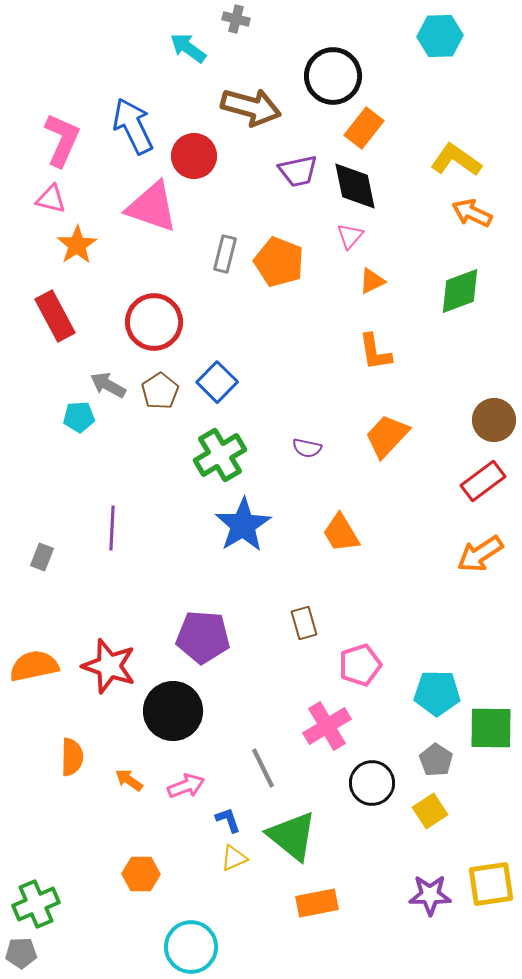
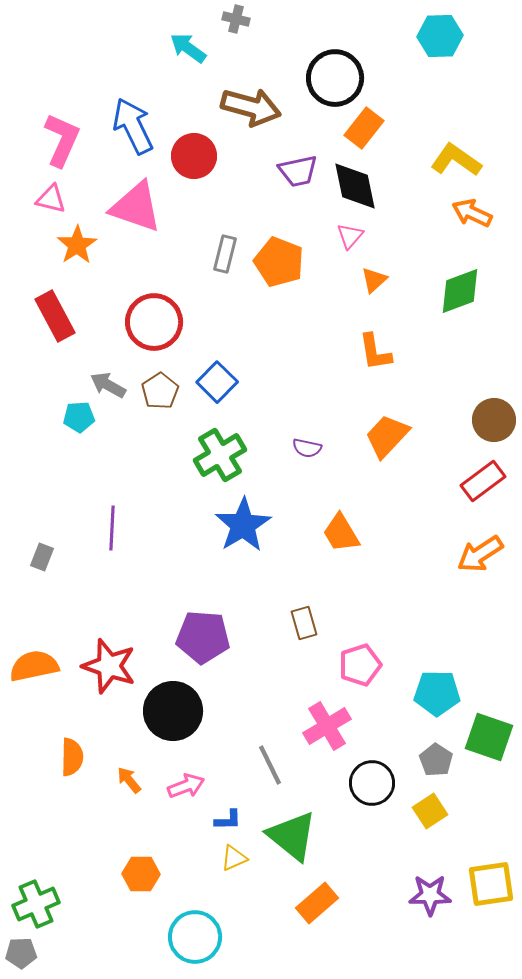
black circle at (333, 76): moved 2 px right, 2 px down
pink triangle at (152, 207): moved 16 px left
orange triangle at (372, 281): moved 2 px right, 1 px up; rotated 16 degrees counterclockwise
green square at (491, 728): moved 2 px left, 9 px down; rotated 18 degrees clockwise
gray line at (263, 768): moved 7 px right, 3 px up
orange arrow at (129, 780): rotated 16 degrees clockwise
blue L-shape at (228, 820): rotated 108 degrees clockwise
orange rectangle at (317, 903): rotated 30 degrees counterclockwise
cyan circle at (191, 947): moved 4 px right, 10 px up
